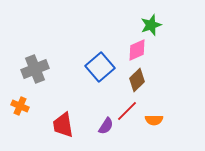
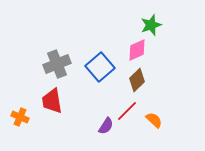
gray cross: moved 22 px right, 5 px up
orange cross: moved 11 px down
orange semicircle: rotated 138 degrees counterclockwise
red trapezoid: moved 11 px left, 24 px up
